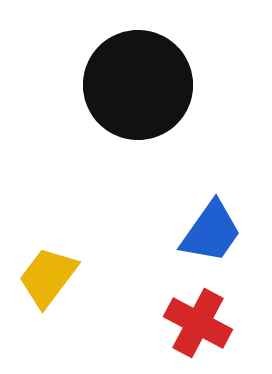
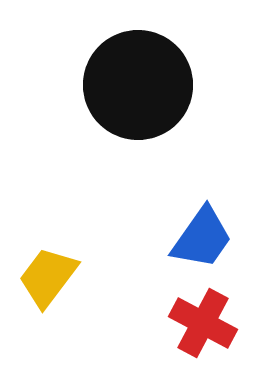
blue trapezoid: moved 9 px left, 6 px down
red cross: moved 5 px right
